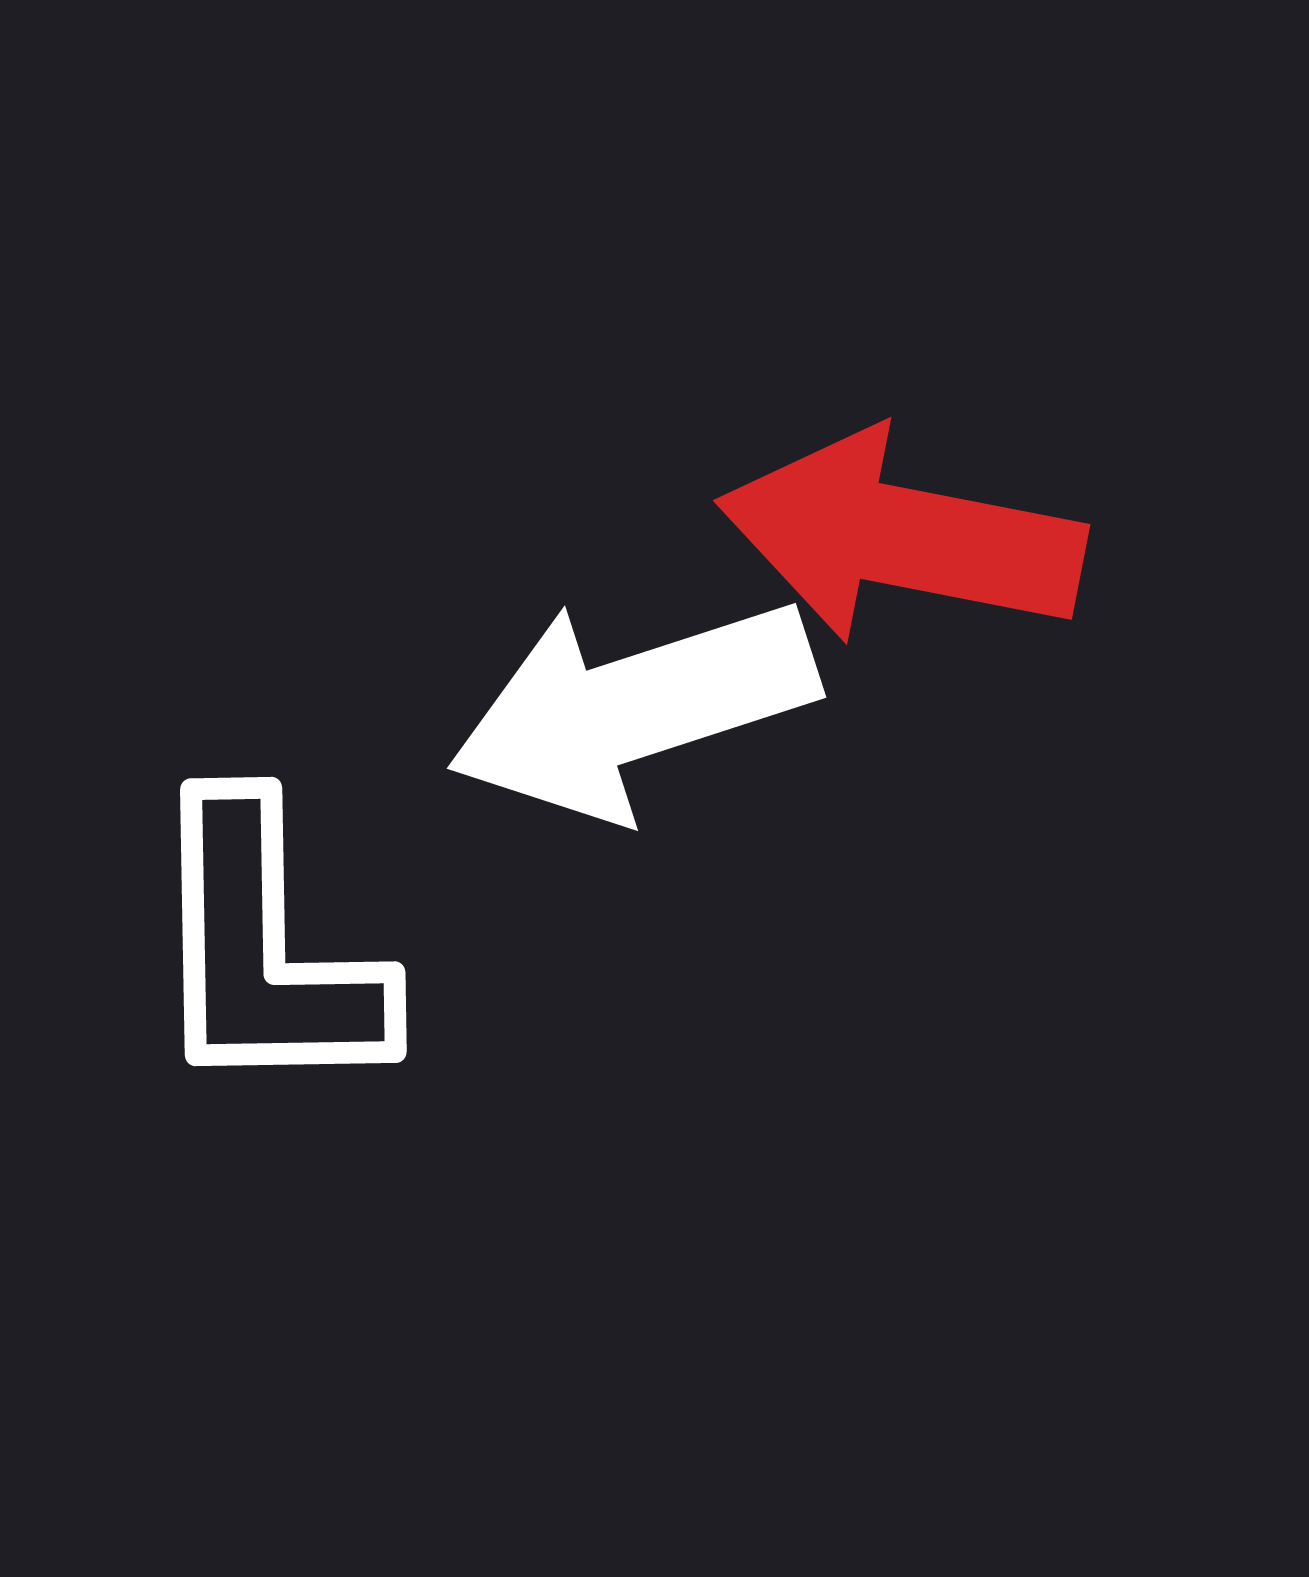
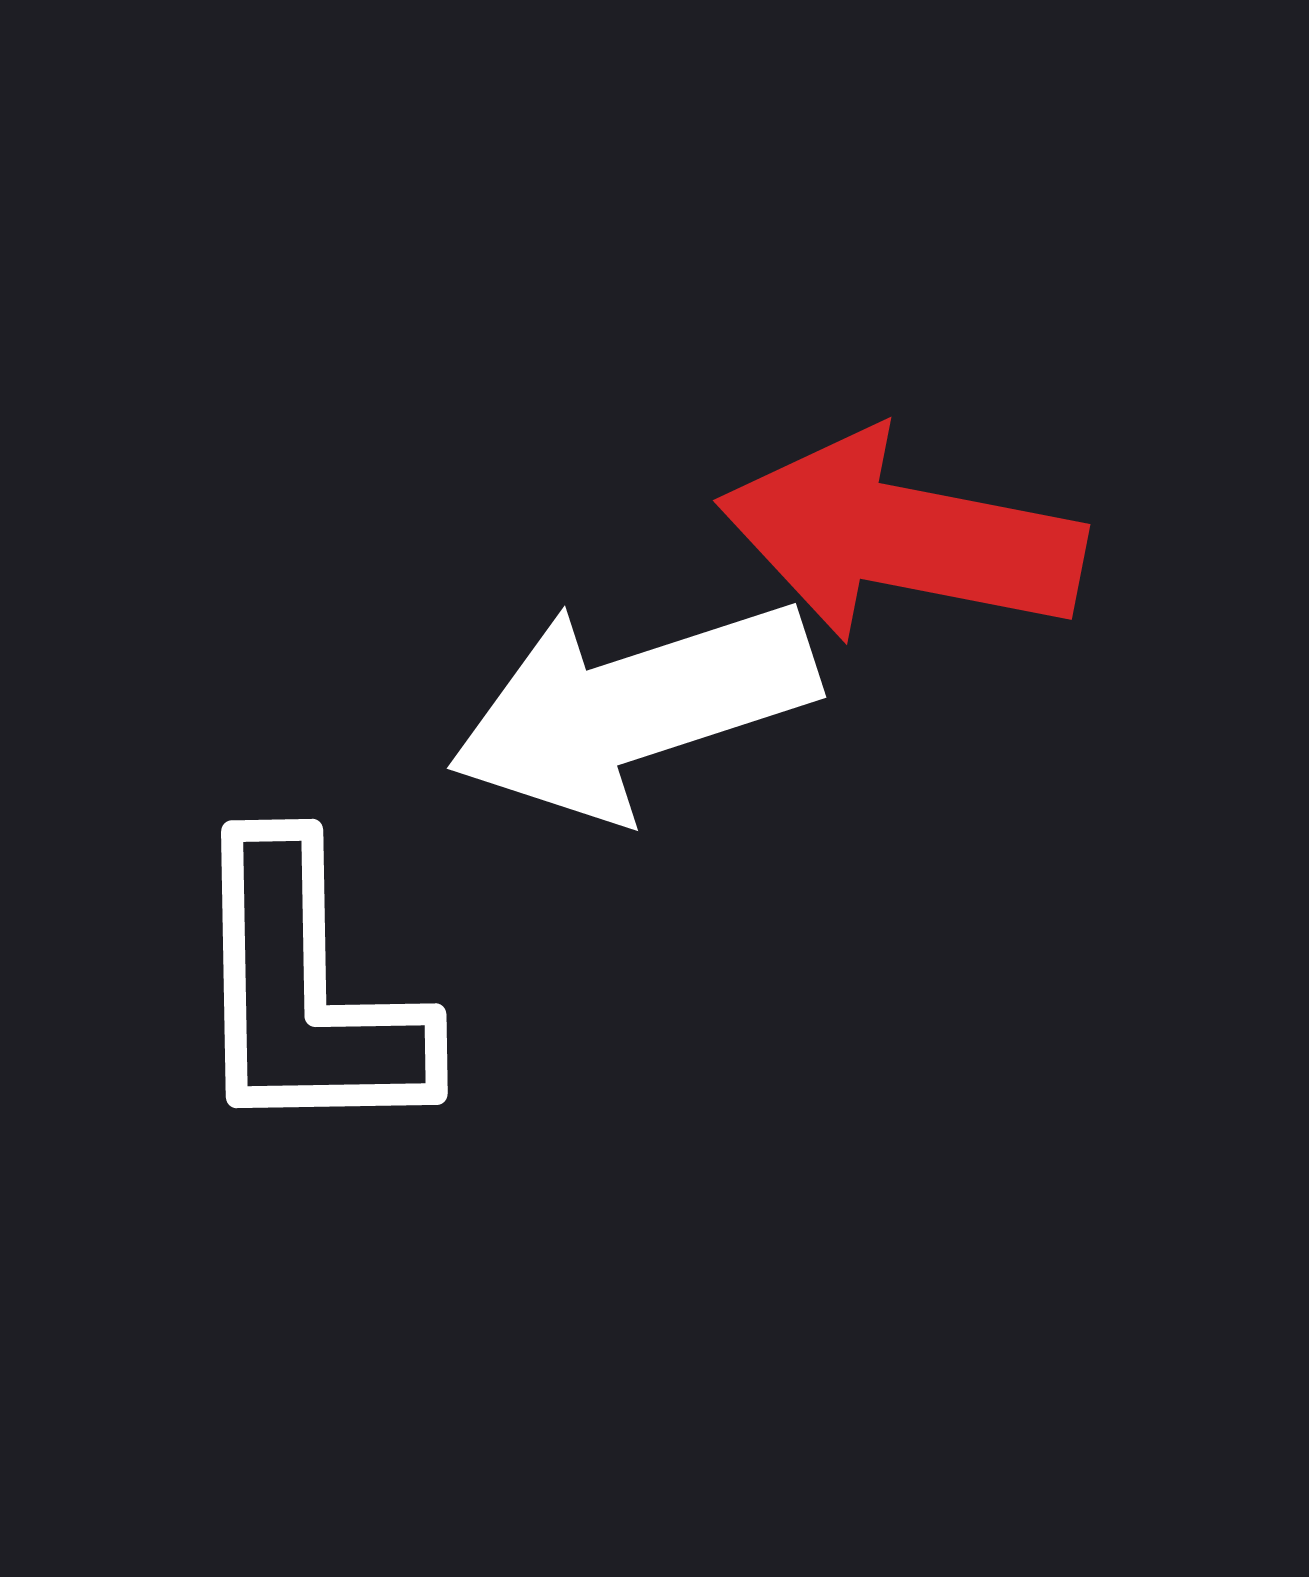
white L-shape: moved 41 px right, 42 px down
